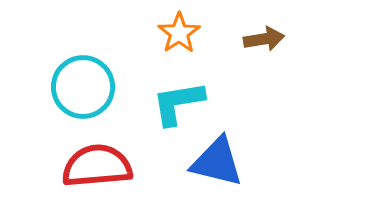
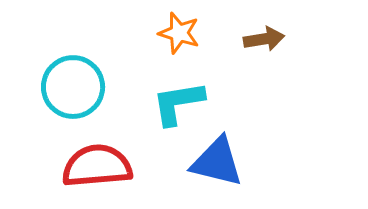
orange star: rotated 21 degrees counterclockwise
cyan circle: moved 10 px left
